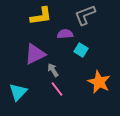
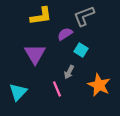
gray L-shape: moved 1 px left, 1 px down
purple semicircle: rotated 28 degrees counterclockwise
purple triangle: rotated 35 degrees counterclockwise
gray arrow: moved 16 px right, 2 px down; rotated 120 degrees counterclockwise
orange star: moved 3 px down
pink line: rotated 14 degrees clockwise
